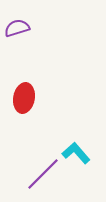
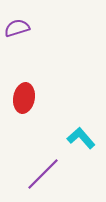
cyan L-shape: moved 5 px right, 15 px up
